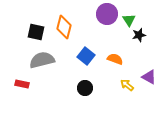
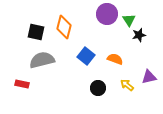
purple triangle: rotated 42 degrees counterclockwise
black circle: moved 13 px right
